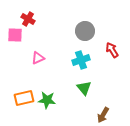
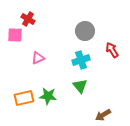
green triangle: moved 4 px left, 2 px up
green star: moved 1 px right, 4 px up
brown arrow: rotated 28 degrees clockwise
